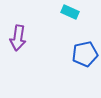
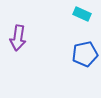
cyan rectangle: moved 12 px right, 2 px down
